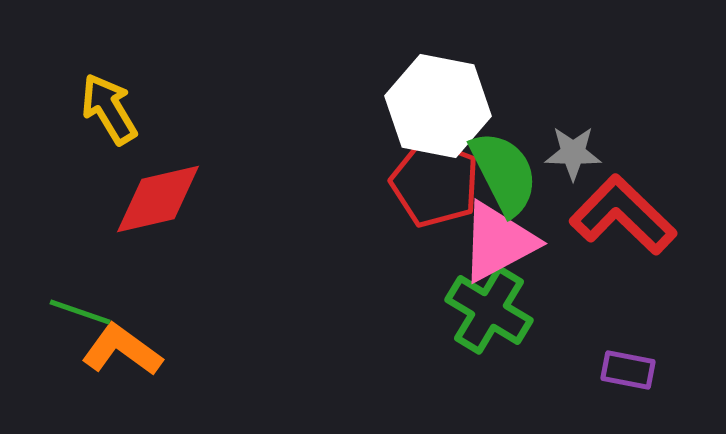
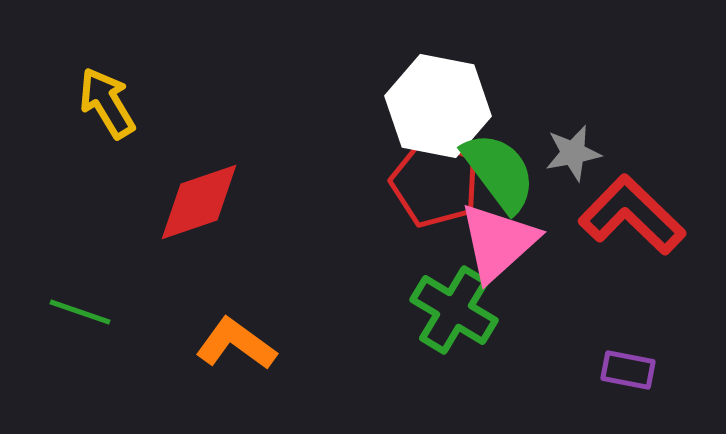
yellow arrow: moved 2 px left, 6 px up
gray star: rotated 12 degrees counterclockwise
green semicircle: moved 5 px left, 1 px up; rotated 10 degrees counterclockwise
red diamond: moved 41 px right, 3 px down; rotated 6 degrees counterclockwise
red L-shape: moved 9 px right
pink triangle: rotated 14 degrees counterclockwise
green cross: moved 35 px left
orange L-shape: moved 114 px right, 6 px up
